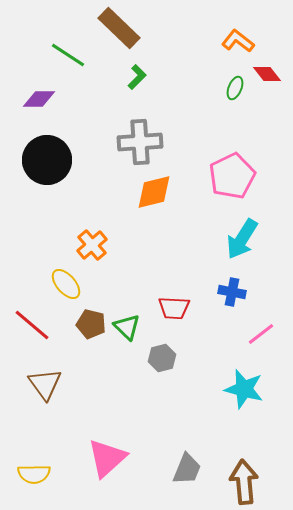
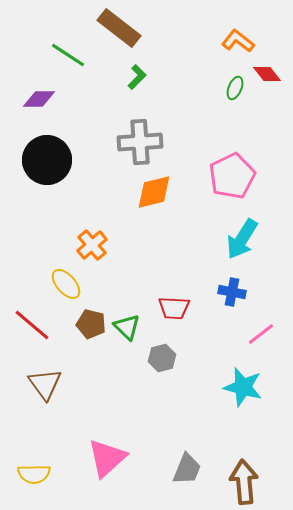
brown rectangle: rotated 6 degrees counterclockwise
cyan star: moved 1 px left, 2 px up
